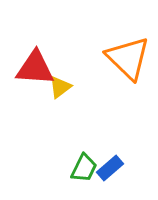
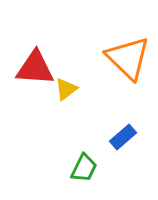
yellow triangle: moved 6 px right, 2 px down
blue rectangle: moved 13 px right, 31 px up
